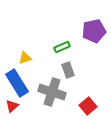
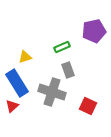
yellow triangle: moved 1 px up
red square: rotated 24 degrees counterclockwise
